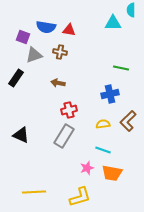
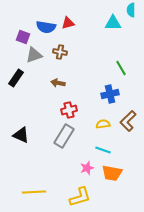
red triangle: moved 1 px left, 7 px up; rotated 24 degrees counterclockwise
green line: rotated 49 degrees clockwise
